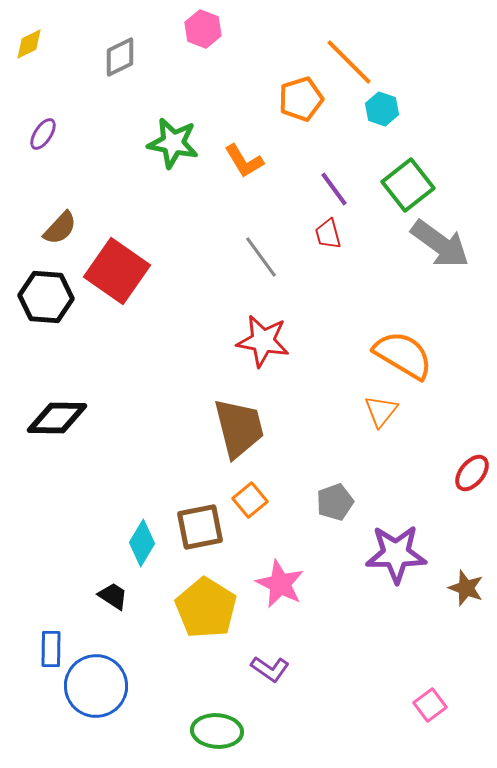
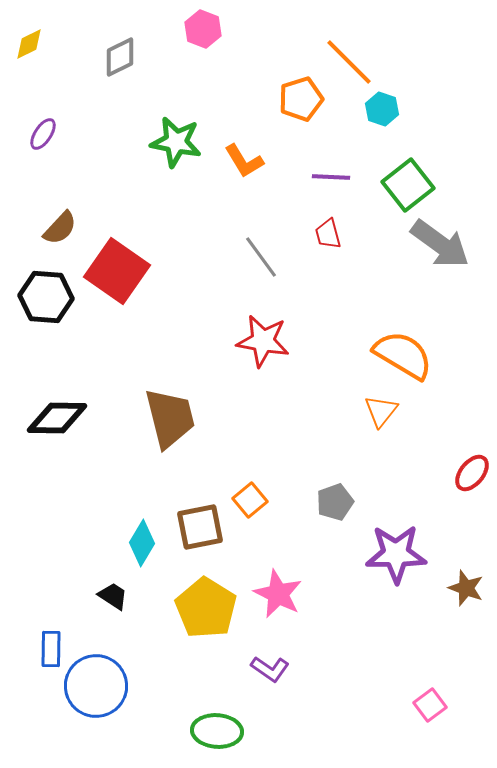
green star: moved 3 px right, 1 px up
purple line: moved 3 px left, 12 px up; rotated 51 degrees counterclockwise
brown trapezoid: moved 69 px left, 10 px up
pink star: moved 2 px left, 10 px down
